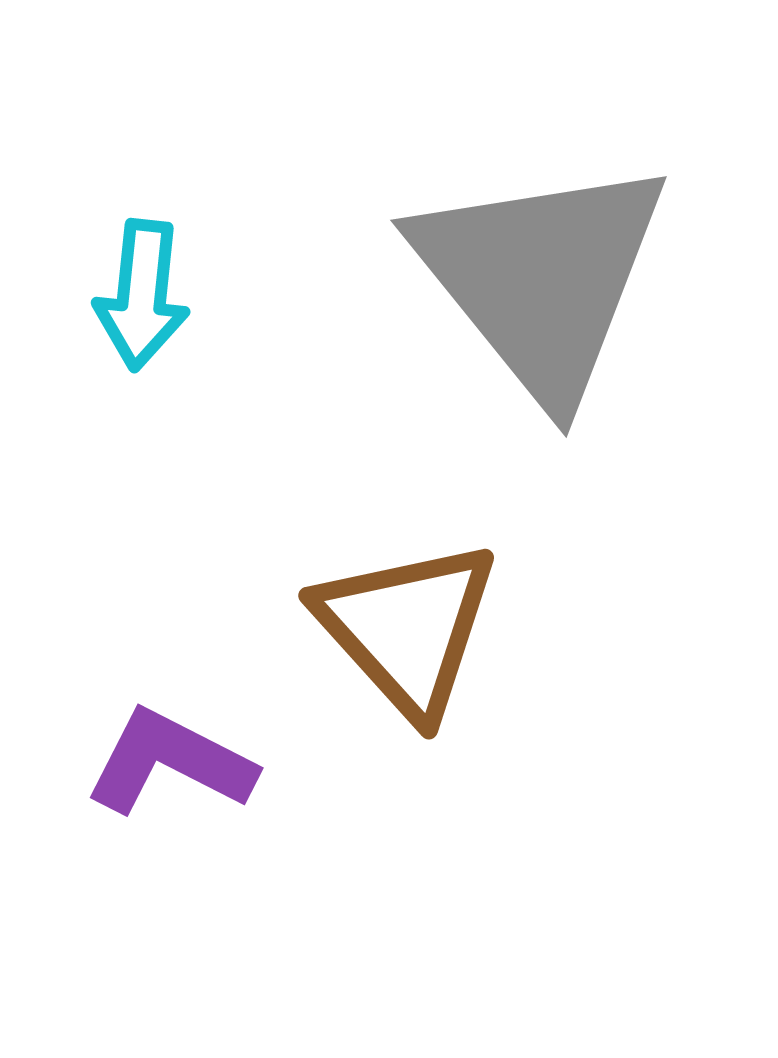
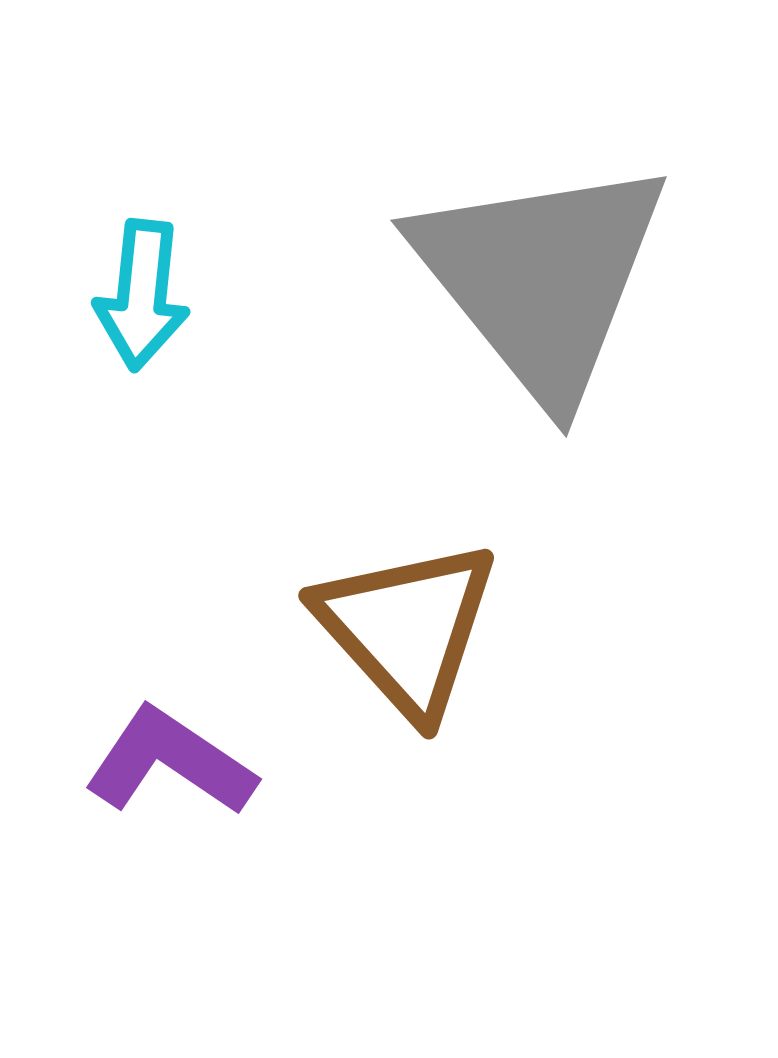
purple L-shape: rotated 7 degrees clockwise
